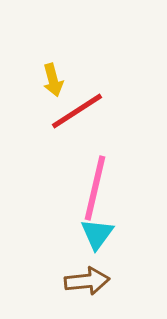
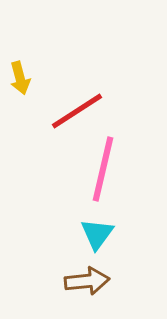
yellow arrow: moved 33 px left, 2 px up
pink line: moved 8 px right, 19 px up
